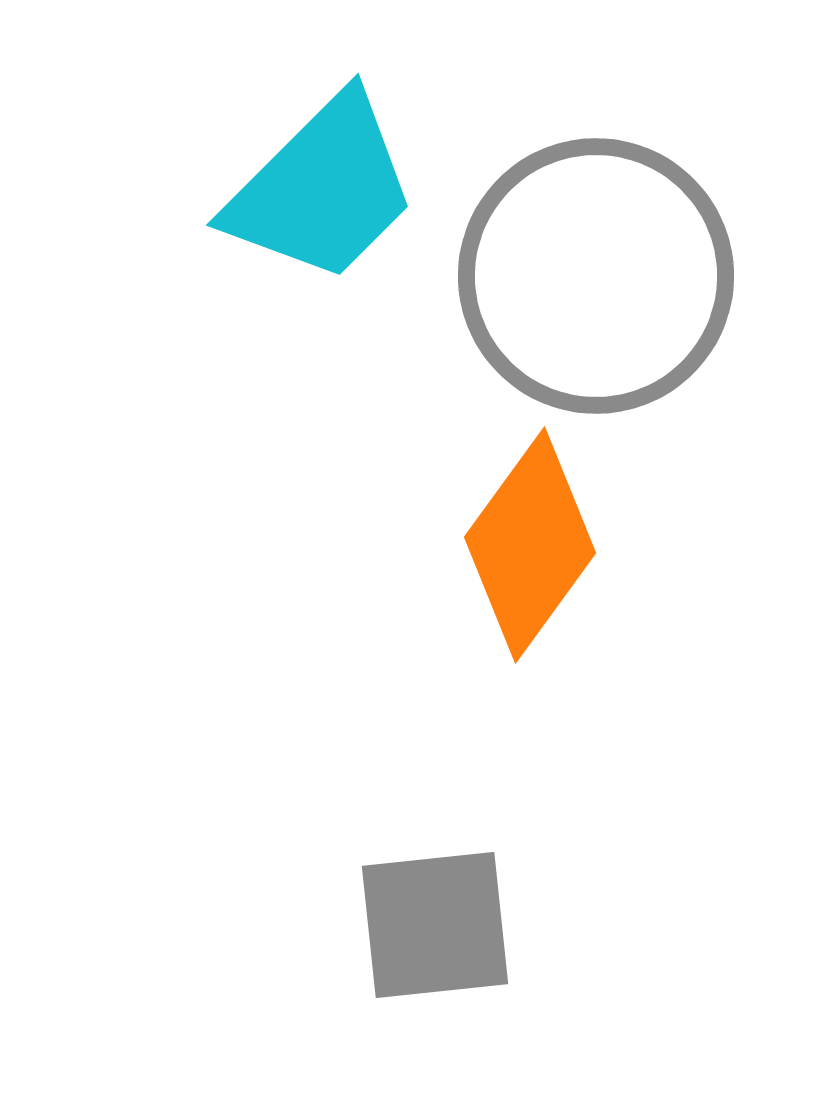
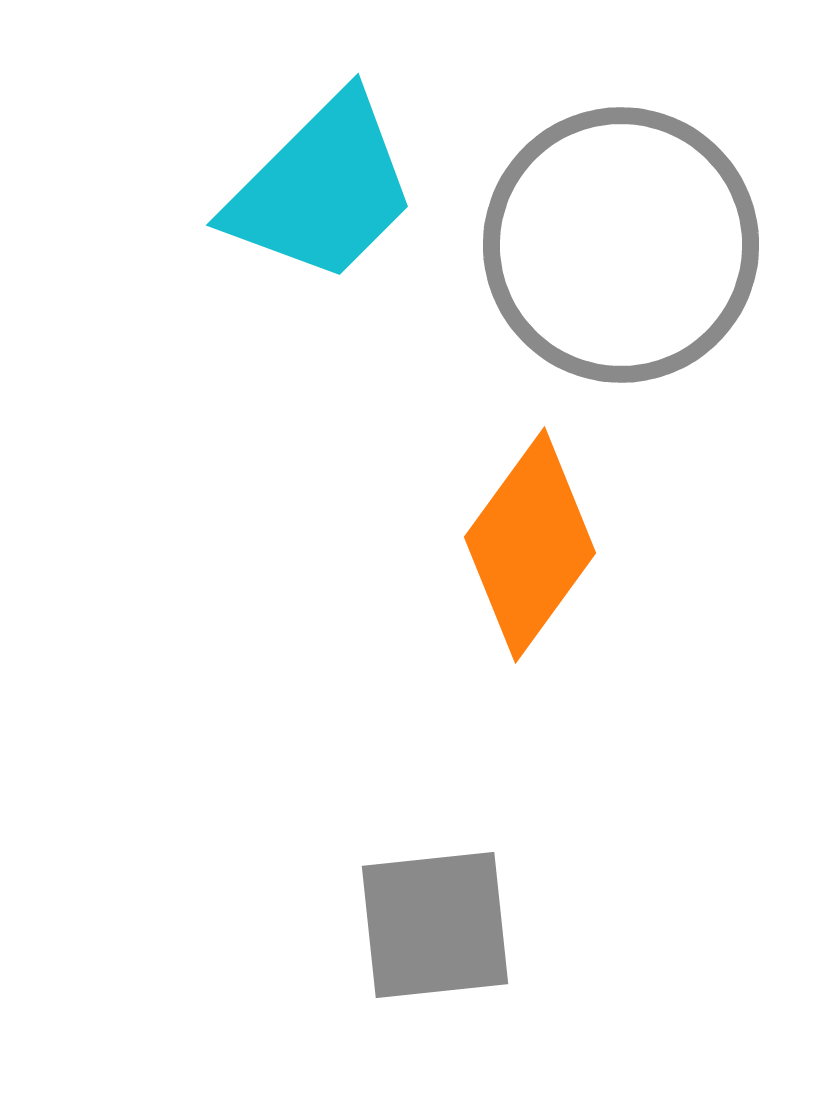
gray circle: moved 25 px right, 31 px up
